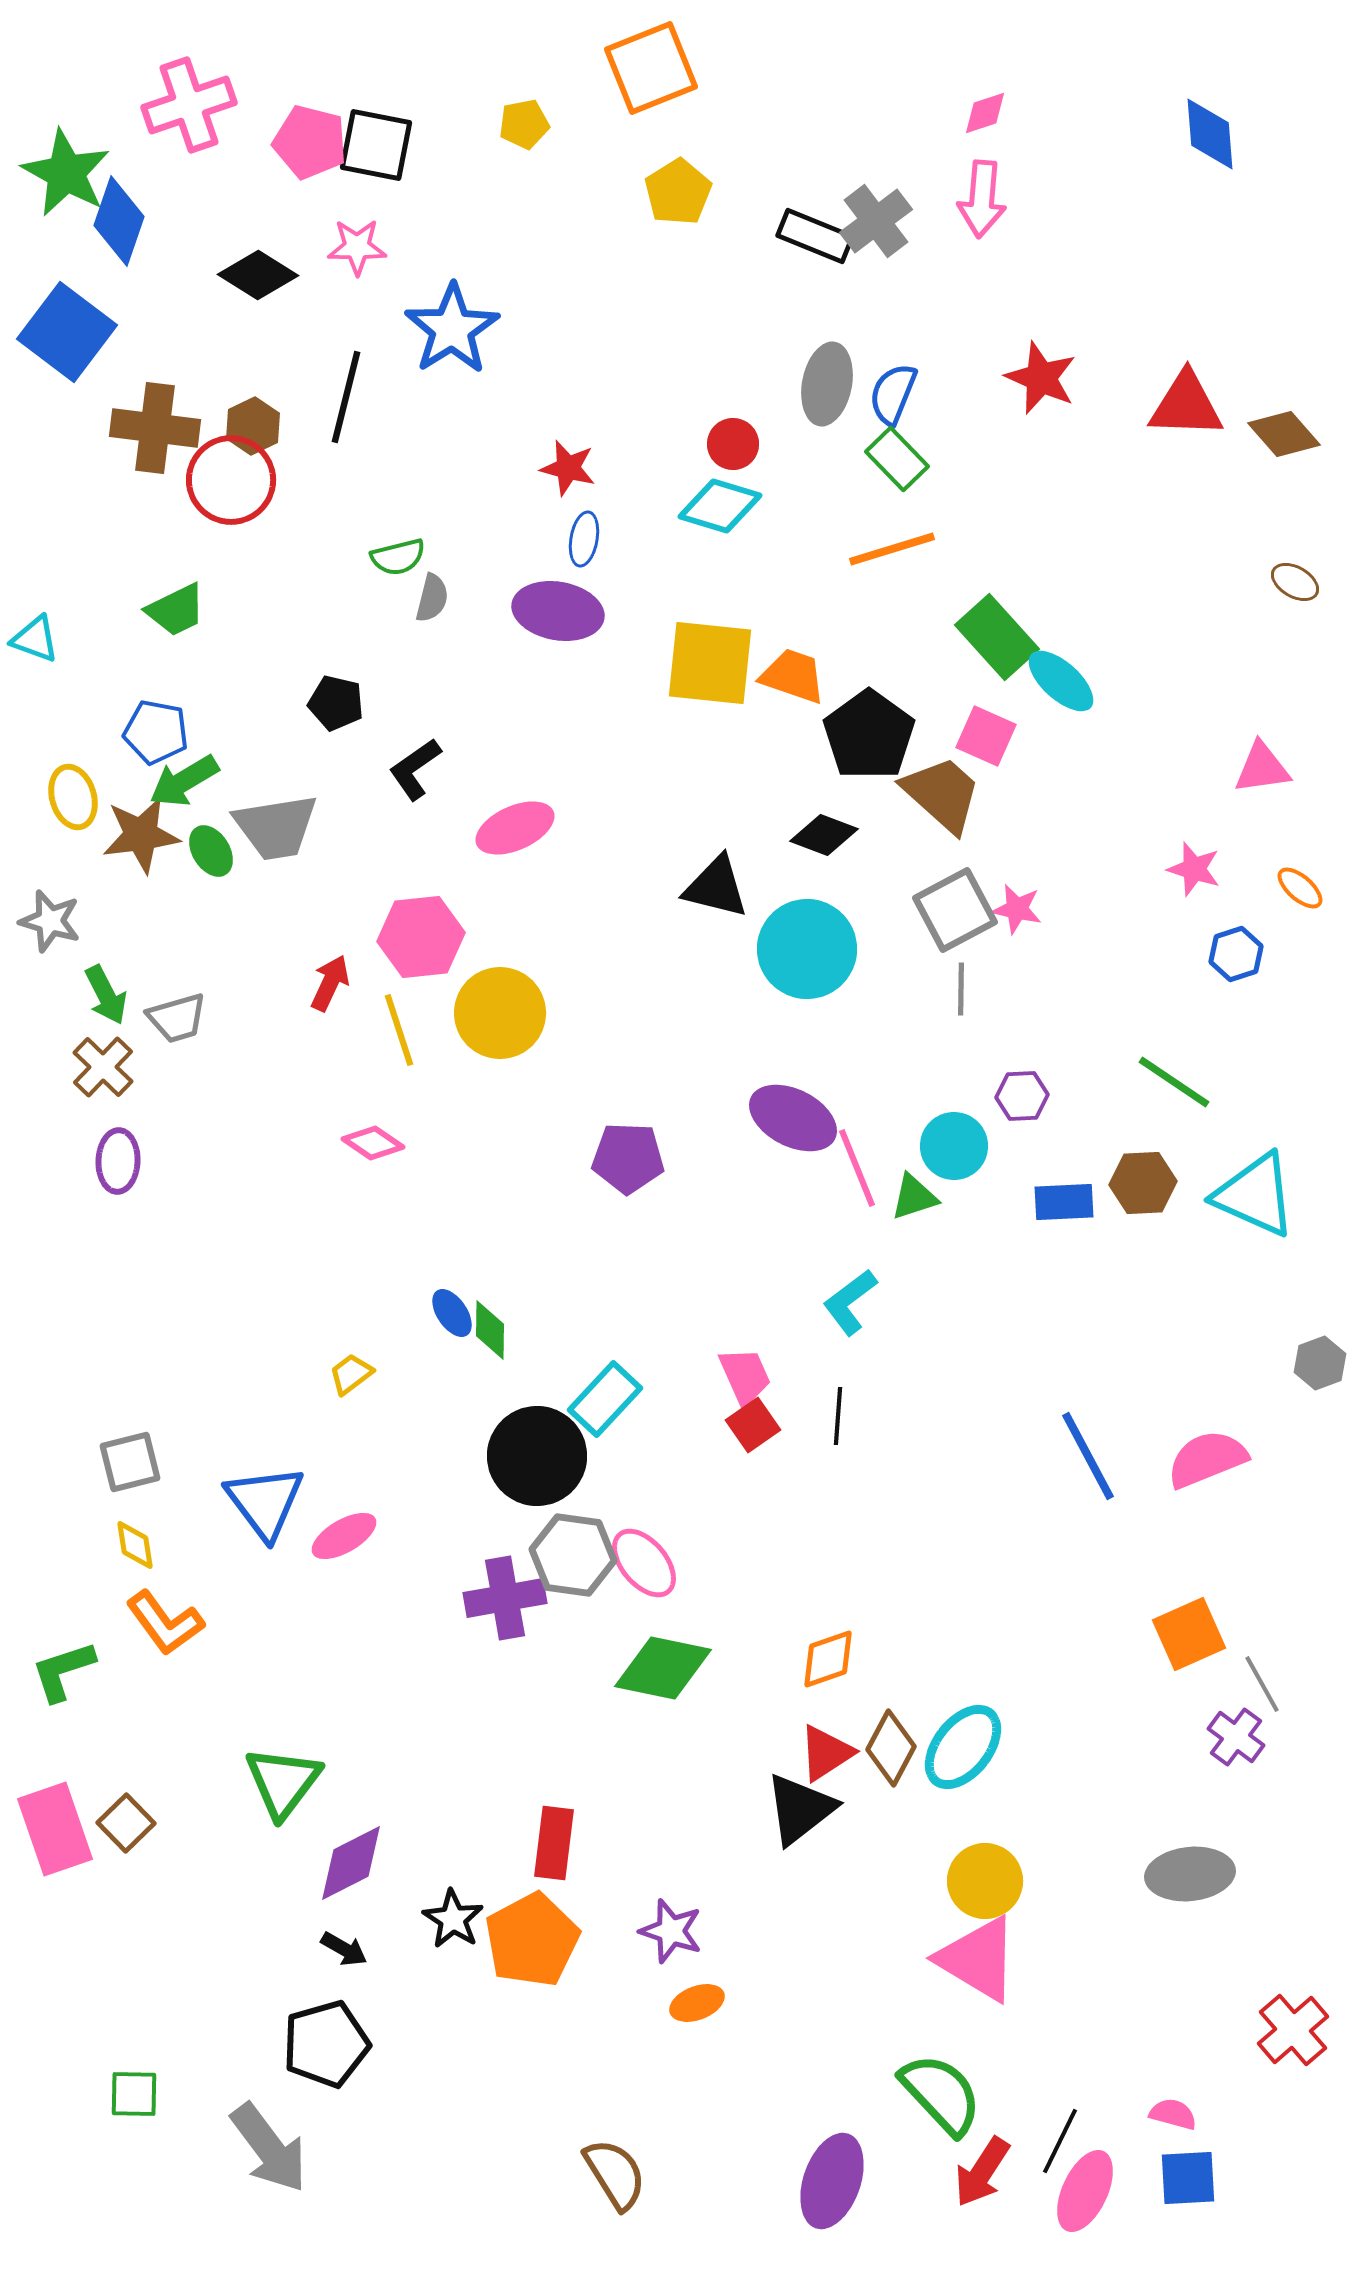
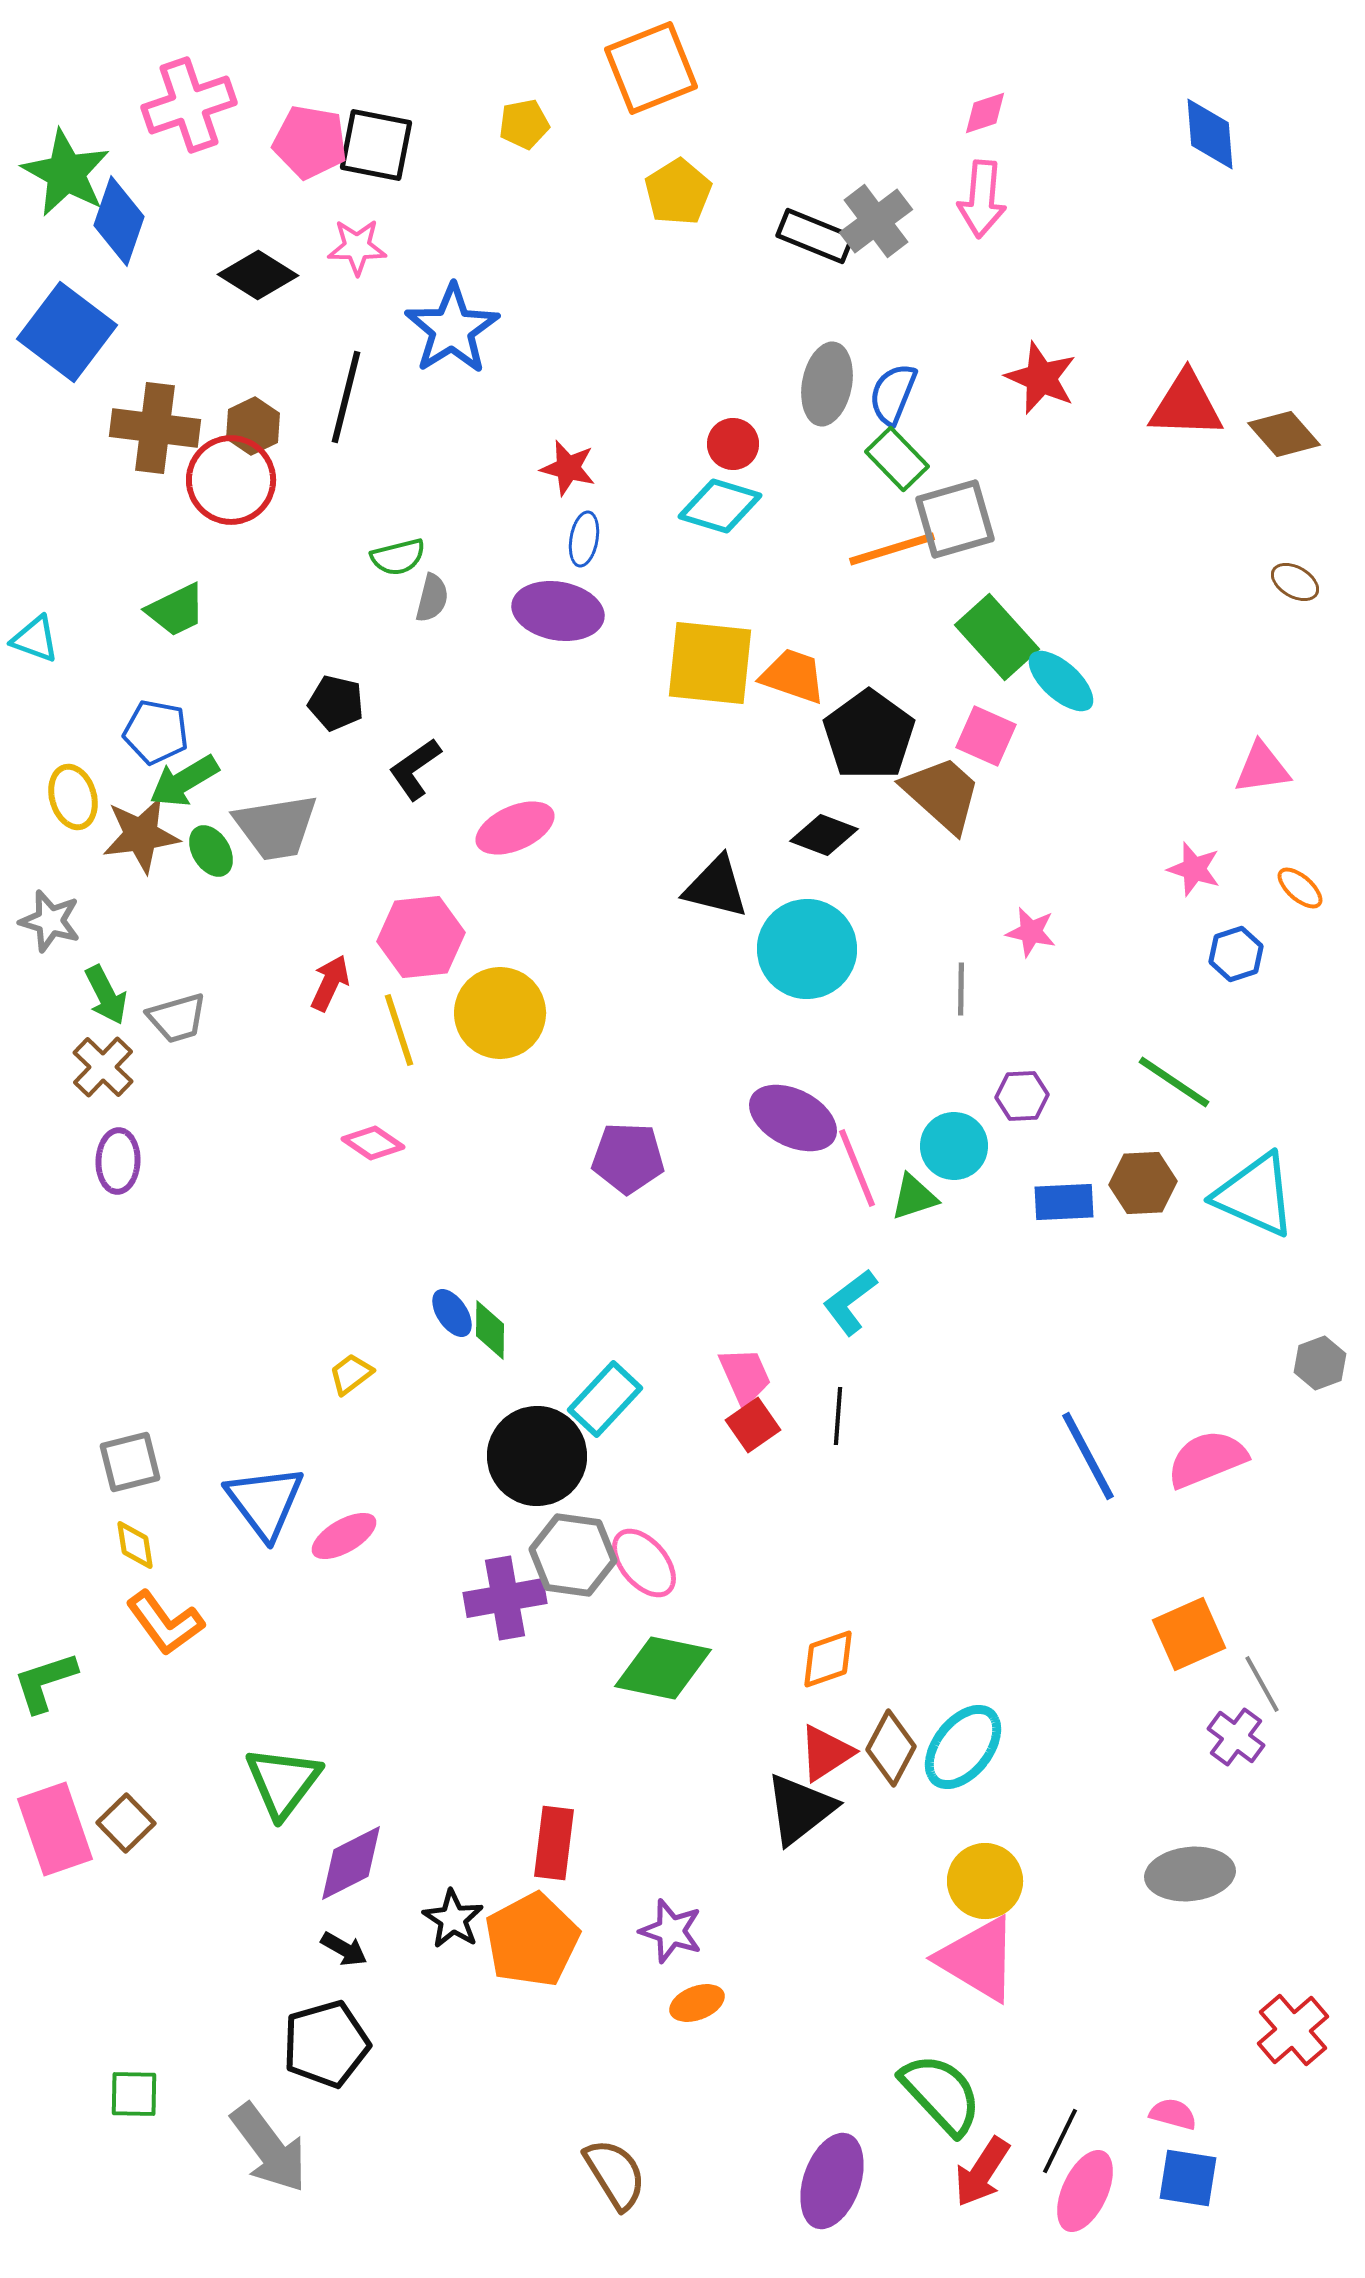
pink pentagon at (310, 142): rotated 4 degrees counterclockwise
pink star at (1017, 909): moved 14 px right, 23 px down
gray square at (955, 910): moved 391 px up; rotated 12 degrees clockwise
green L-shape at (63, 1671): moved 18 px left, 11 px down
blue square at (1188, 2178): rotated 12 degrees clockwise
